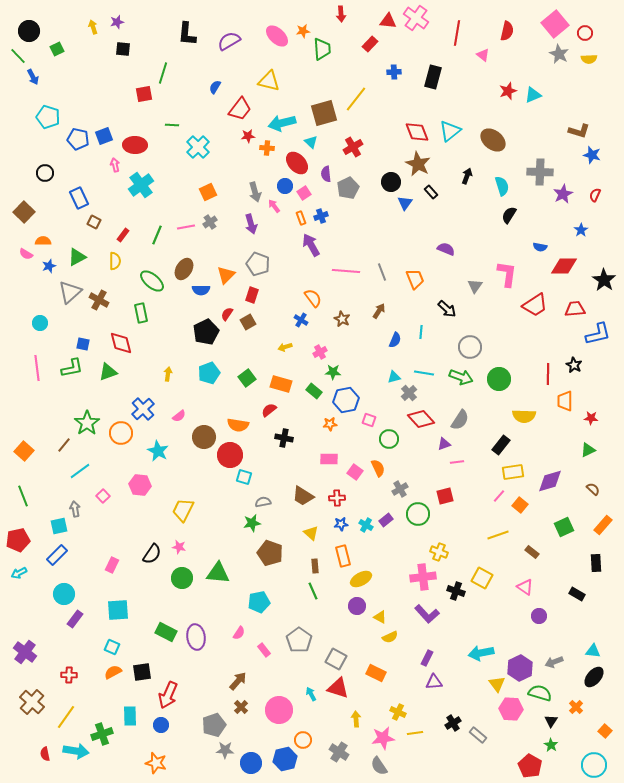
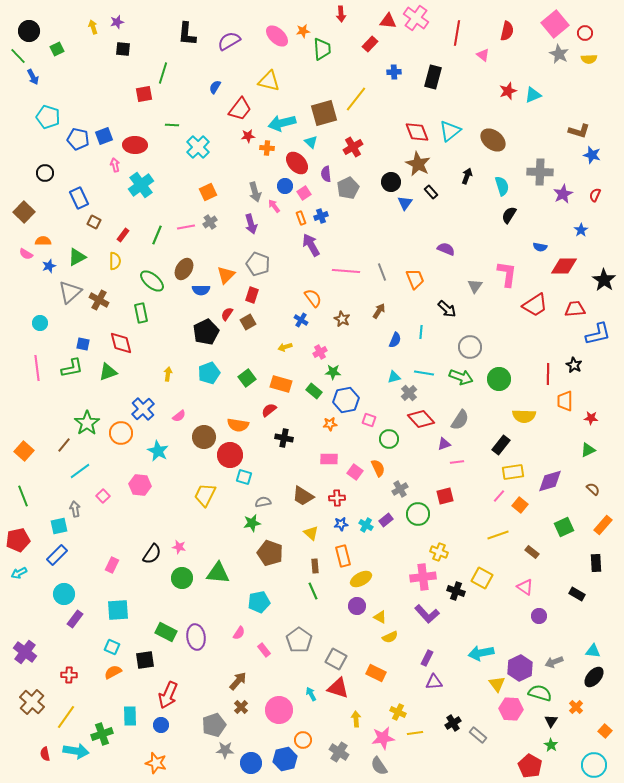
yellow trapezoid at (183, 510): moved 22 px right, 15 px up
black square at (142, 672): moved 3 px right, 12 px up
